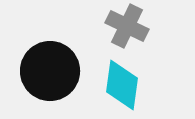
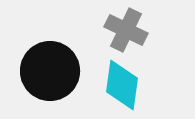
gray cross: moved 1 px left, 4 px down
